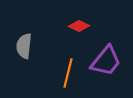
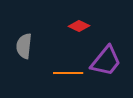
orange line: rotated 76 degrees clockwise
